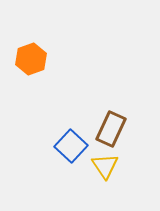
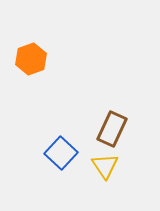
brown rectangle: moved 1 px right
blue square: moved 10 px left, 7 px down
